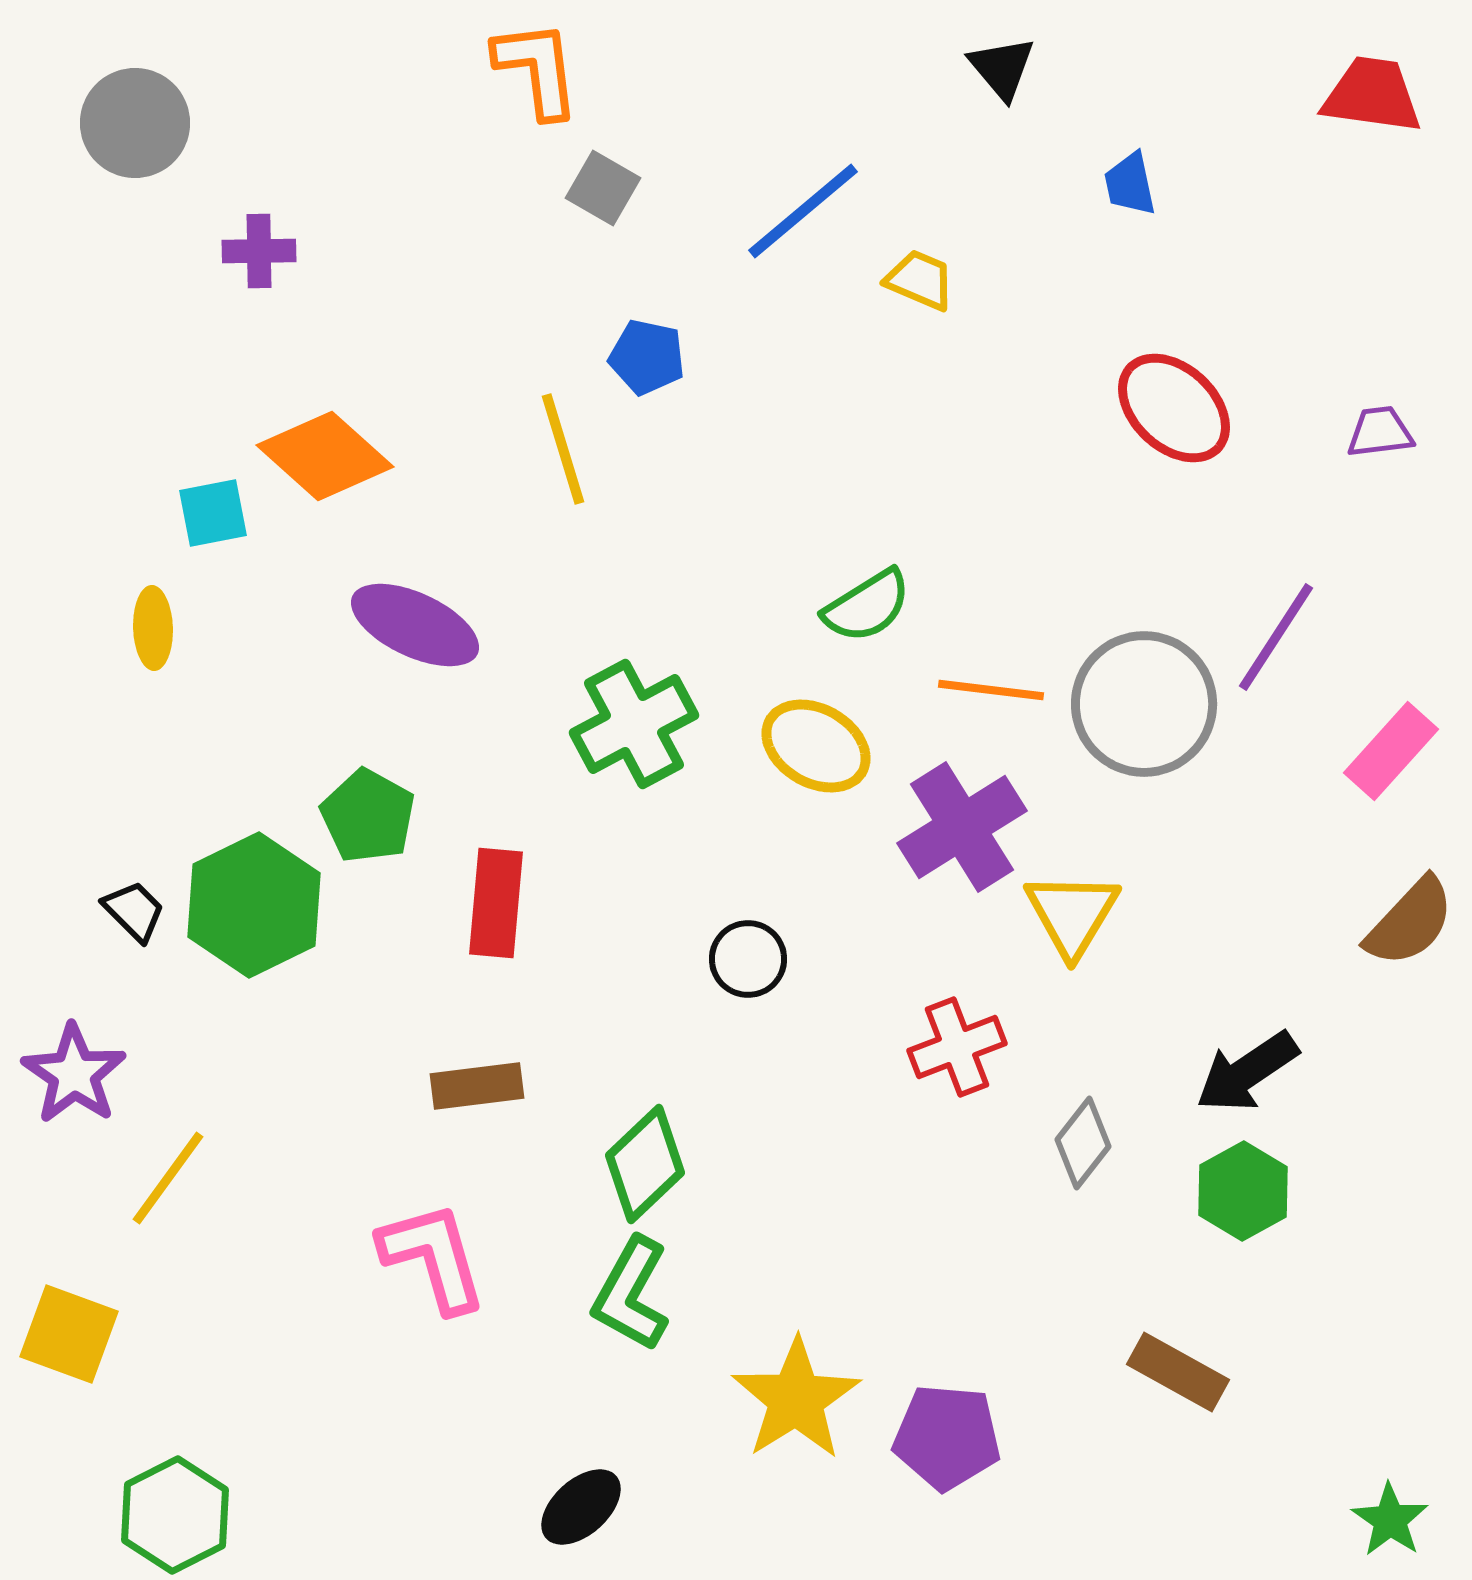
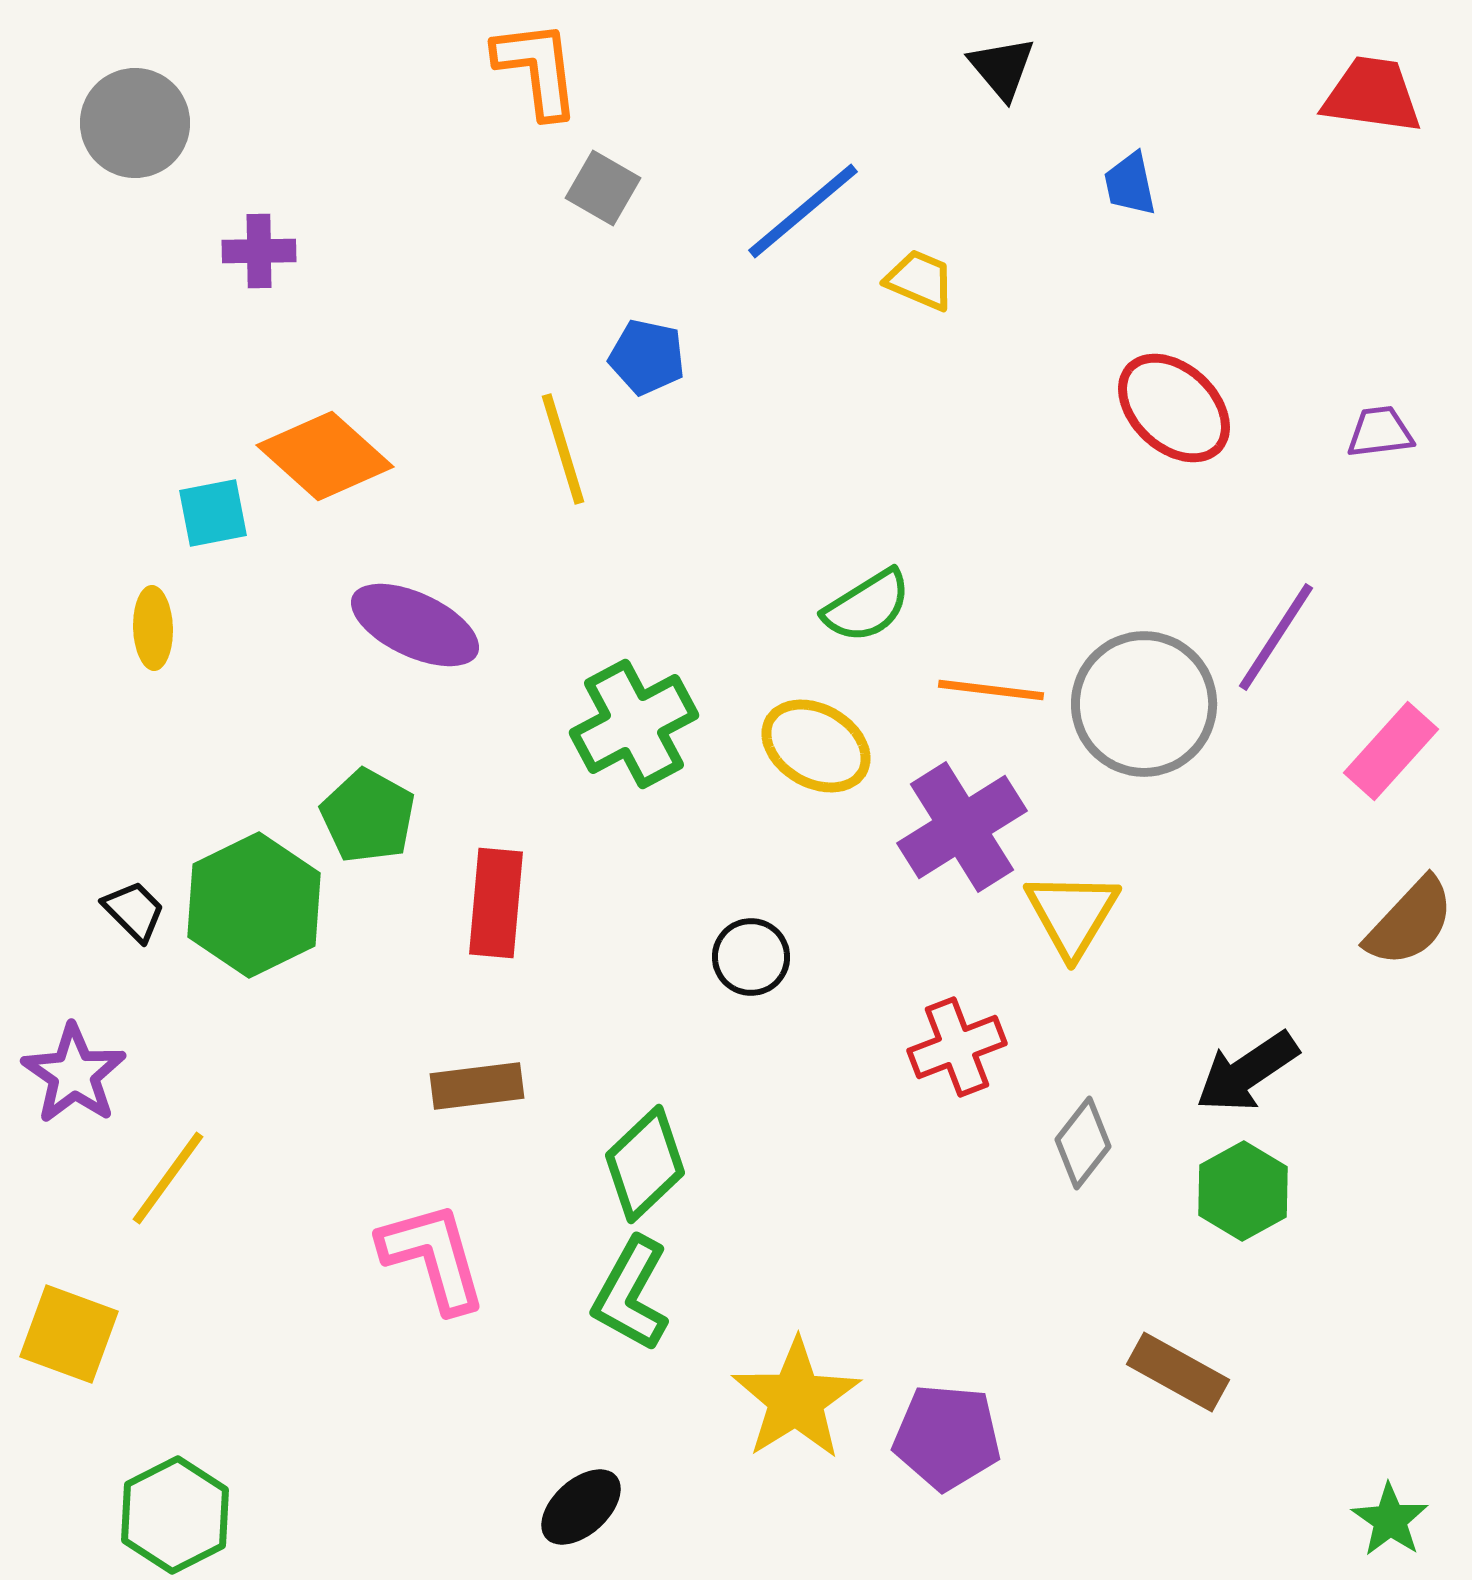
black circle at (748, 959): moved 3 px right, 2 px up
